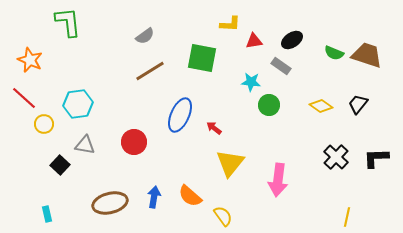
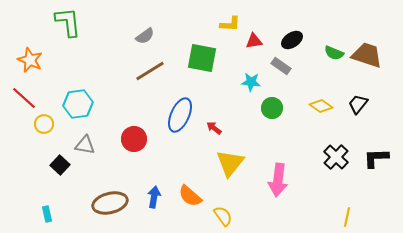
green circle: moved 3 px right, 3 px down
red circle: moved 3 px up
